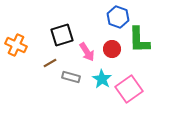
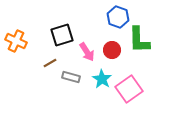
orange cross: moved 4 px up
red circle: moved 1 px down
